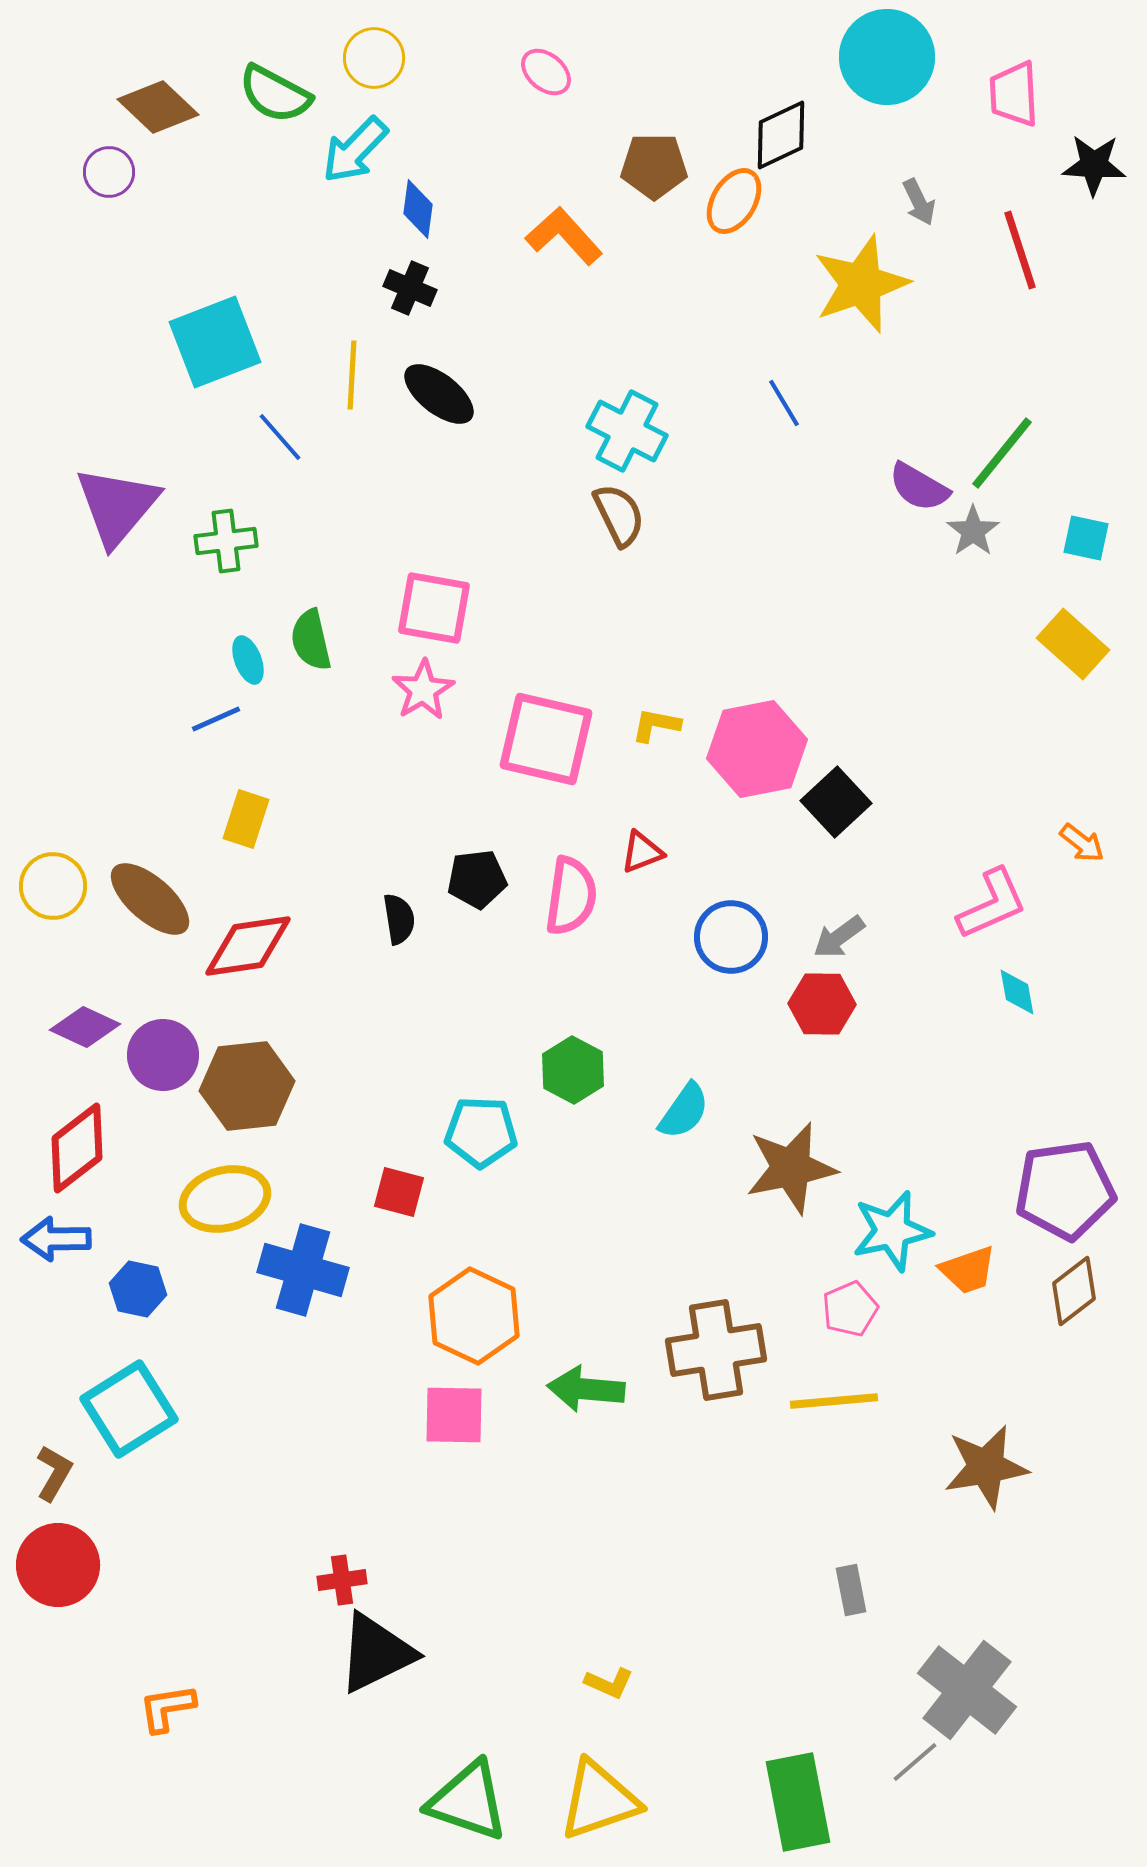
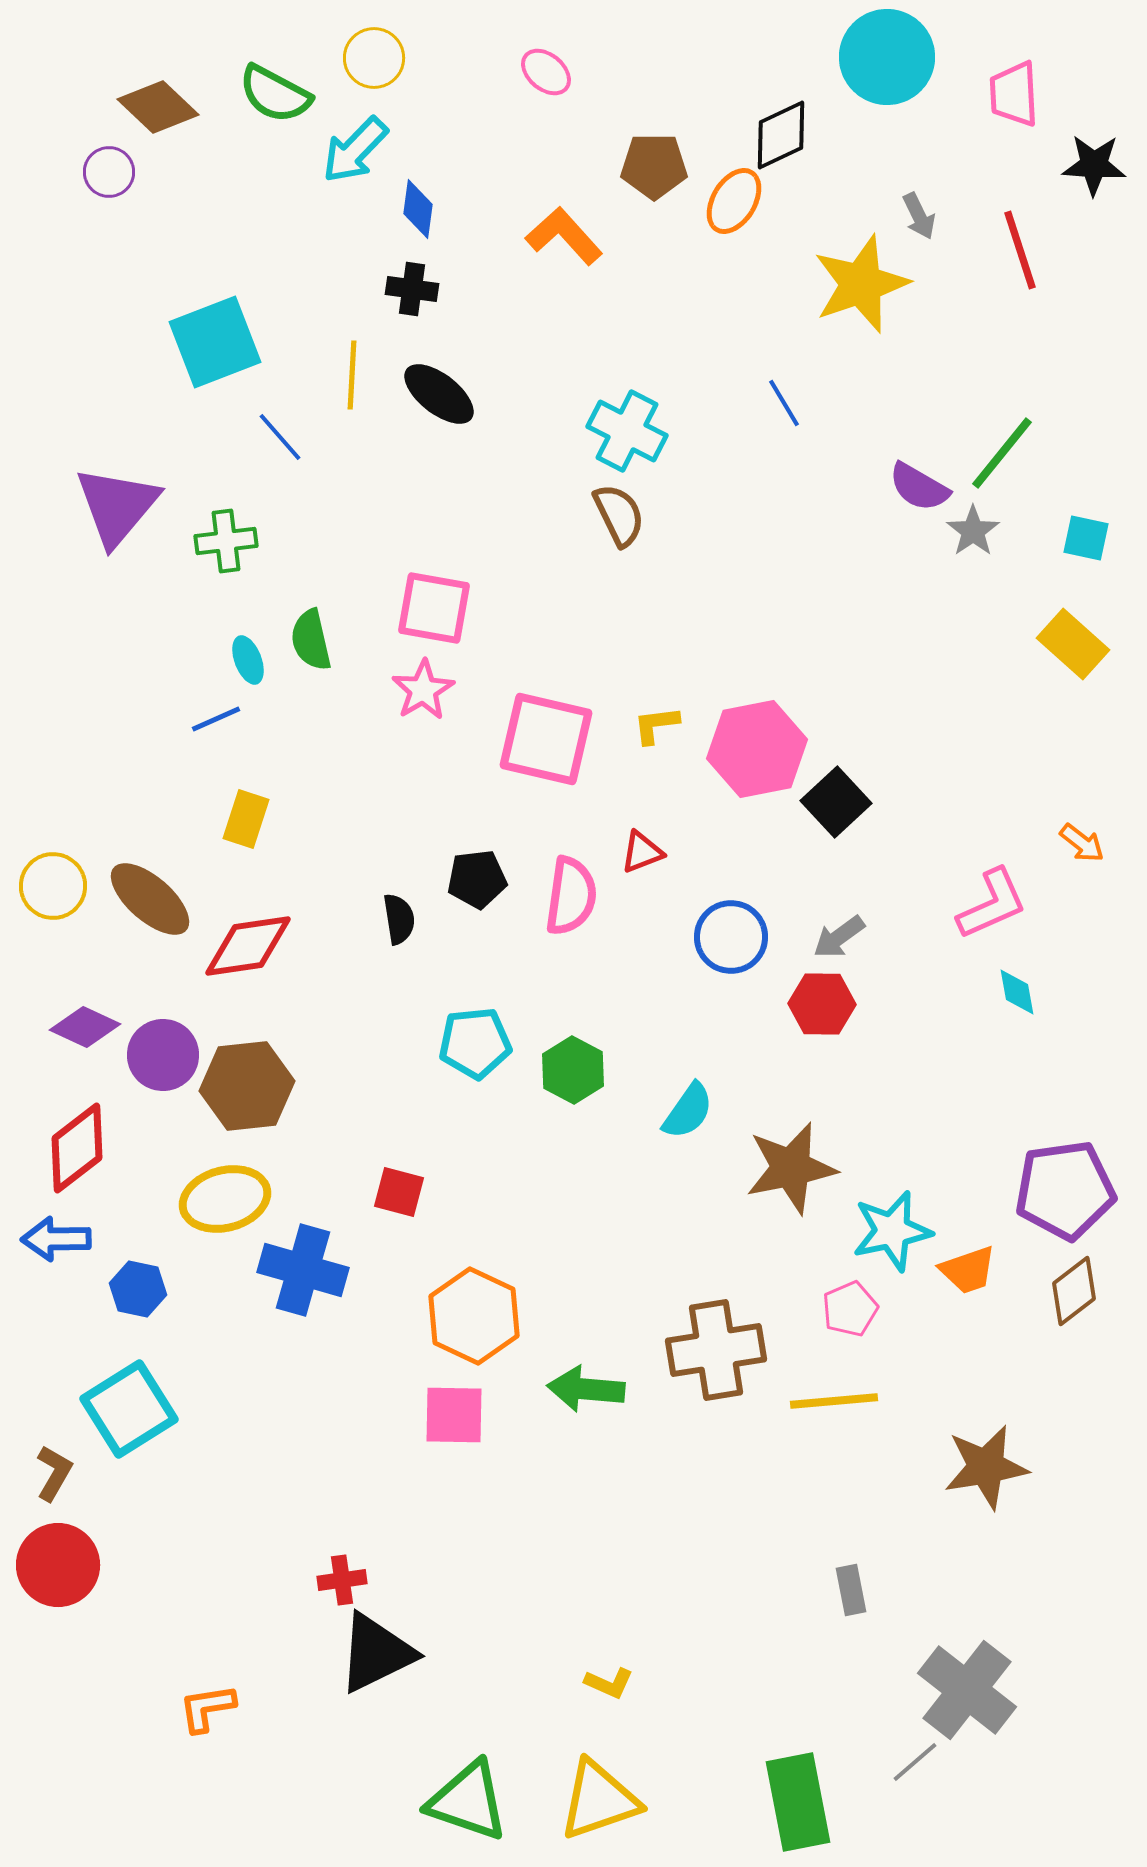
gray arrow at (919, 202): moved 14 px down
black cross at (410, 288): moved 2 px right, 1 px down; rotated 15 degrees counterclockwise
yellow L-shape at (656, 725): rotated 18 degrees counterclockwise
cyan semicircle at (684, 1111): moved 4 px right
cyan pentagon at (481, 1132): moved 6 px left, 89 px up; rotated 8 degrees counterclockwise
orange L-shape at (167, 1708): moved 40 px right
